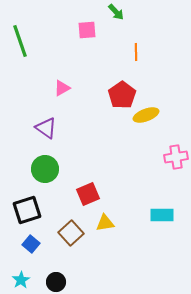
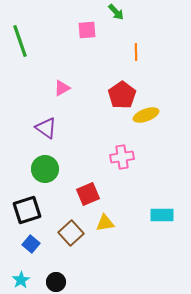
pink cross: moved 54 px left
